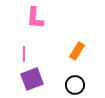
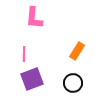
pink L-shape: moved 1 px left
black circle: moved 2 px left, 2 px up
